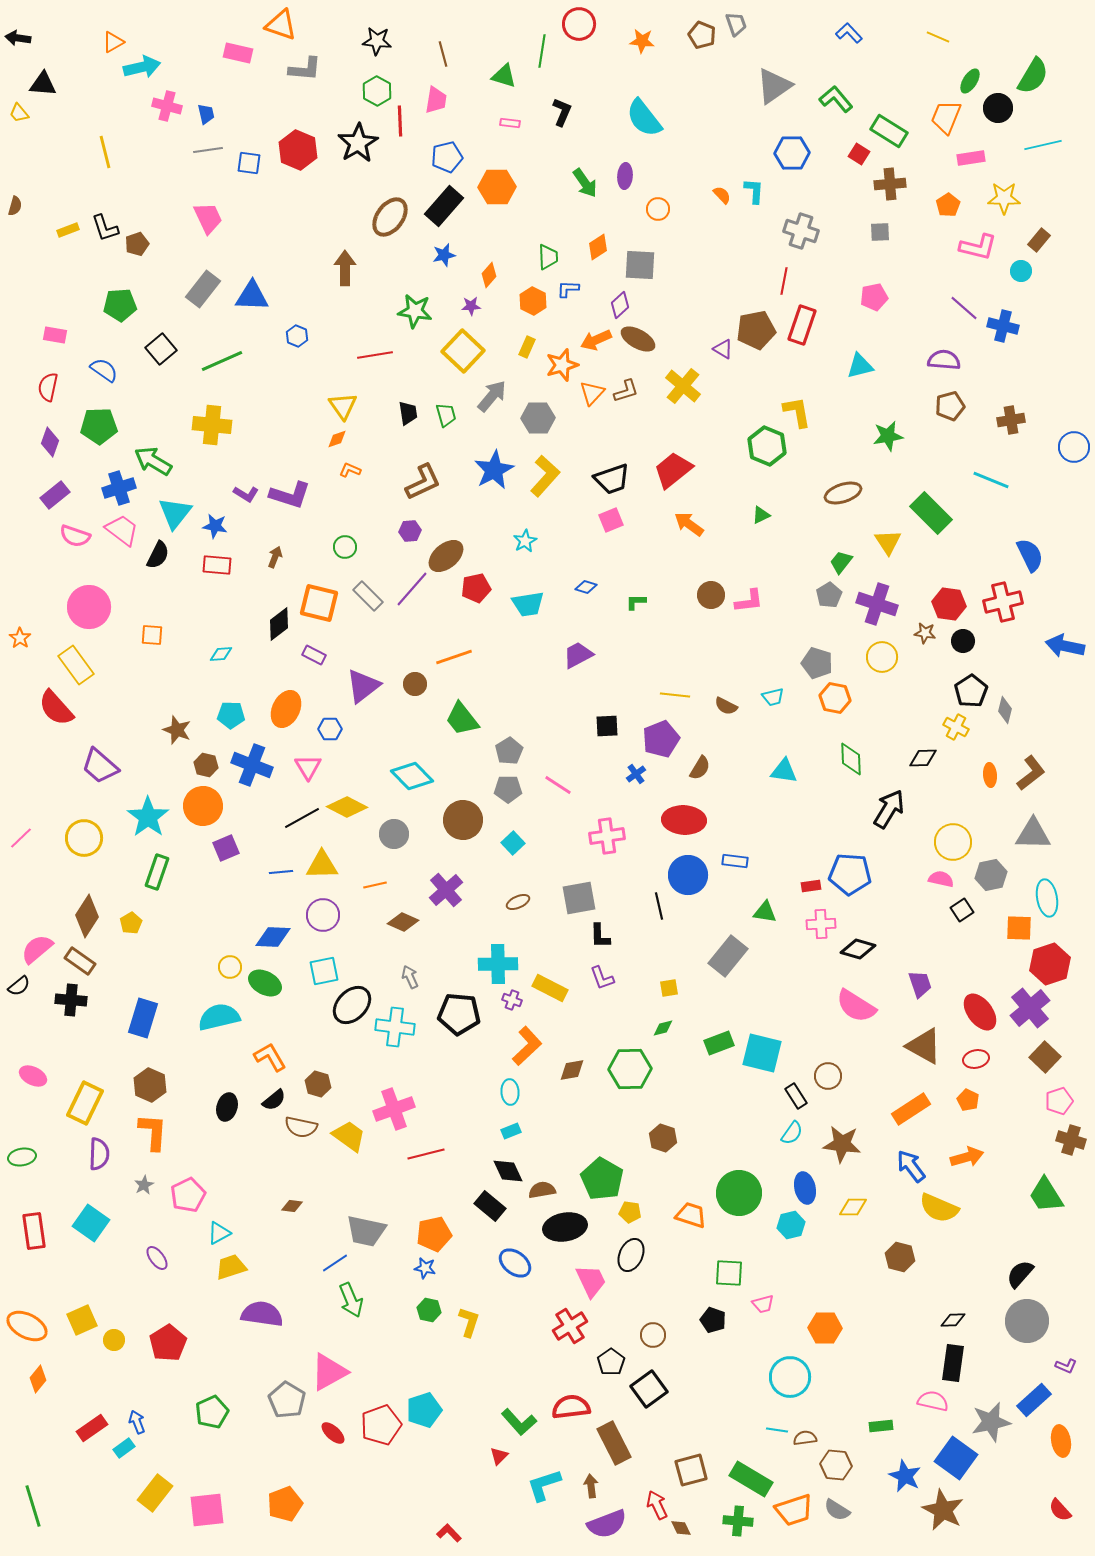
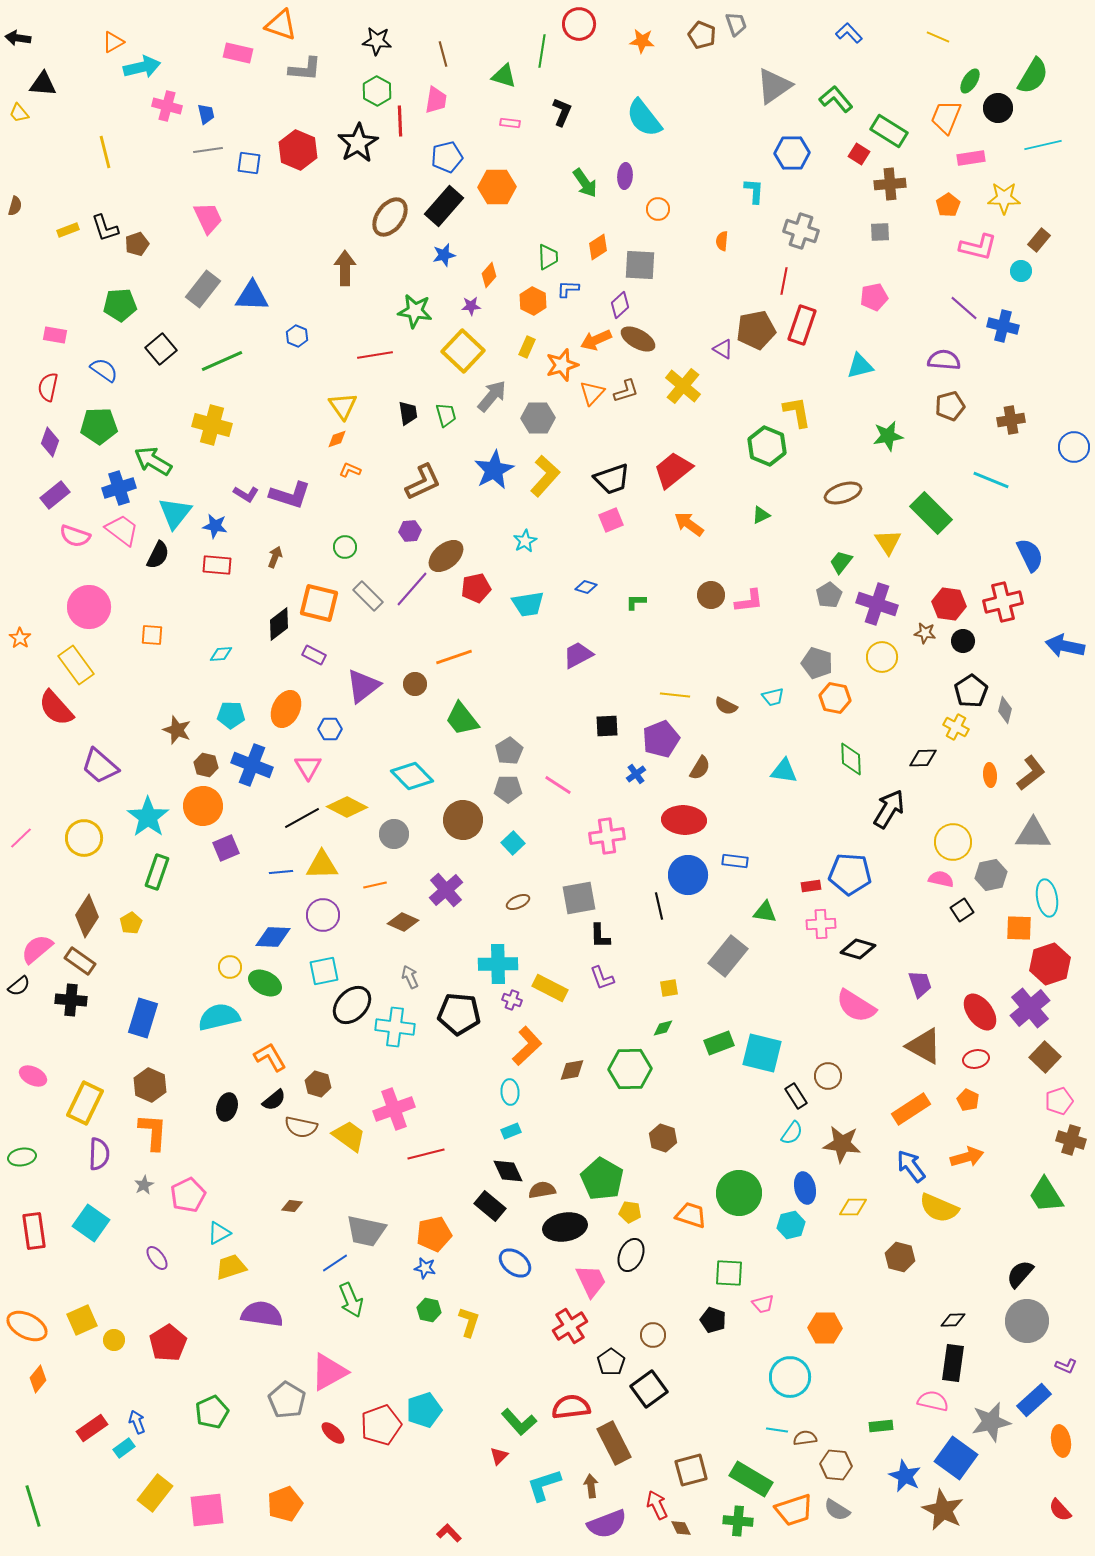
orange semicircle at (722, 195): moved 46 px down; rotated 132 degrees counterclockwise
yellow cross at (212, 425): rotated 9 degrees clockwise
